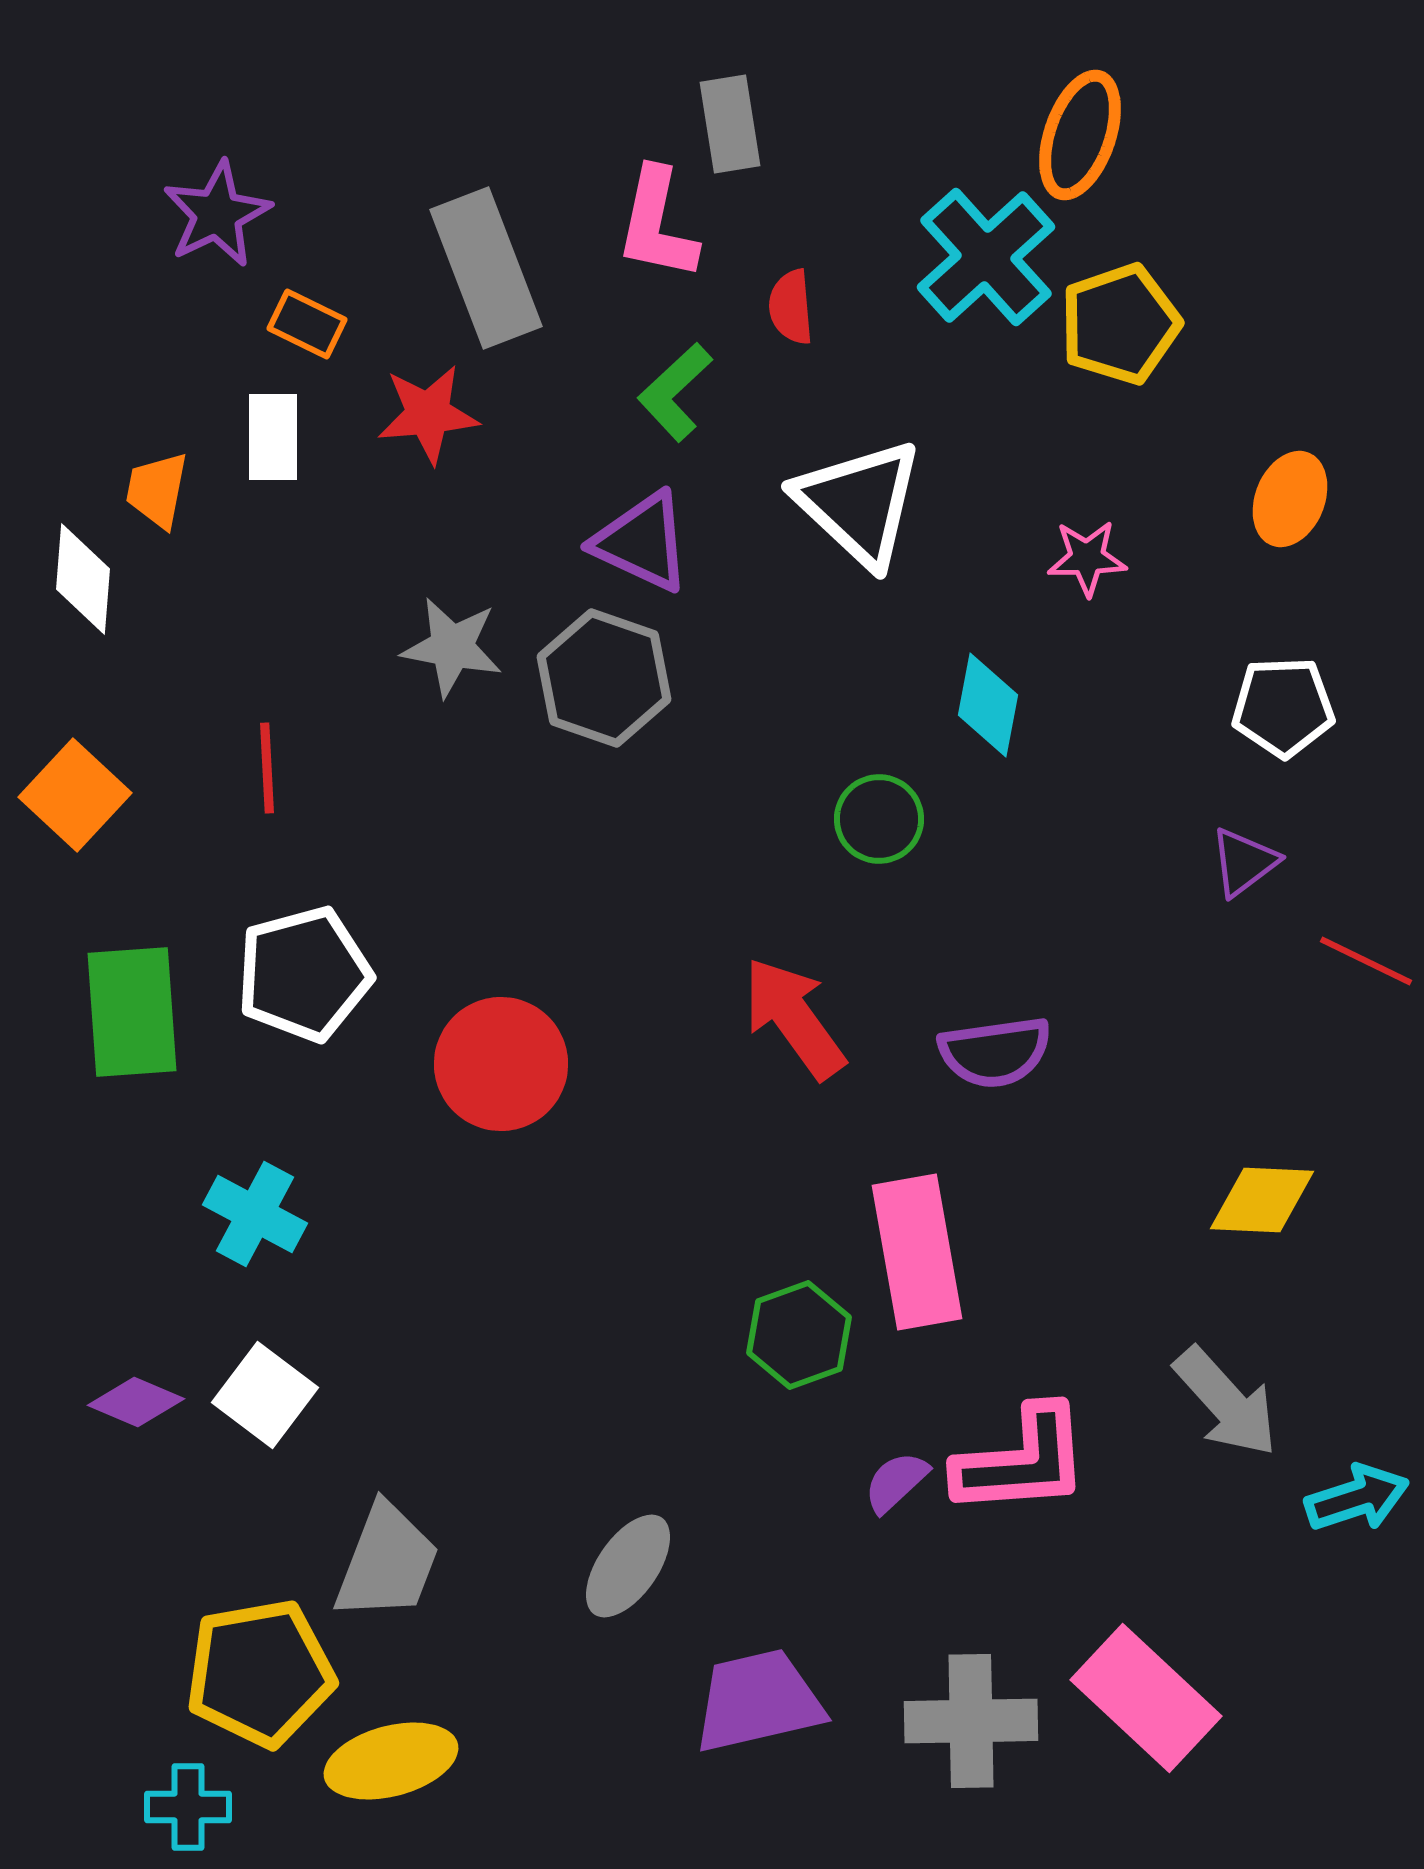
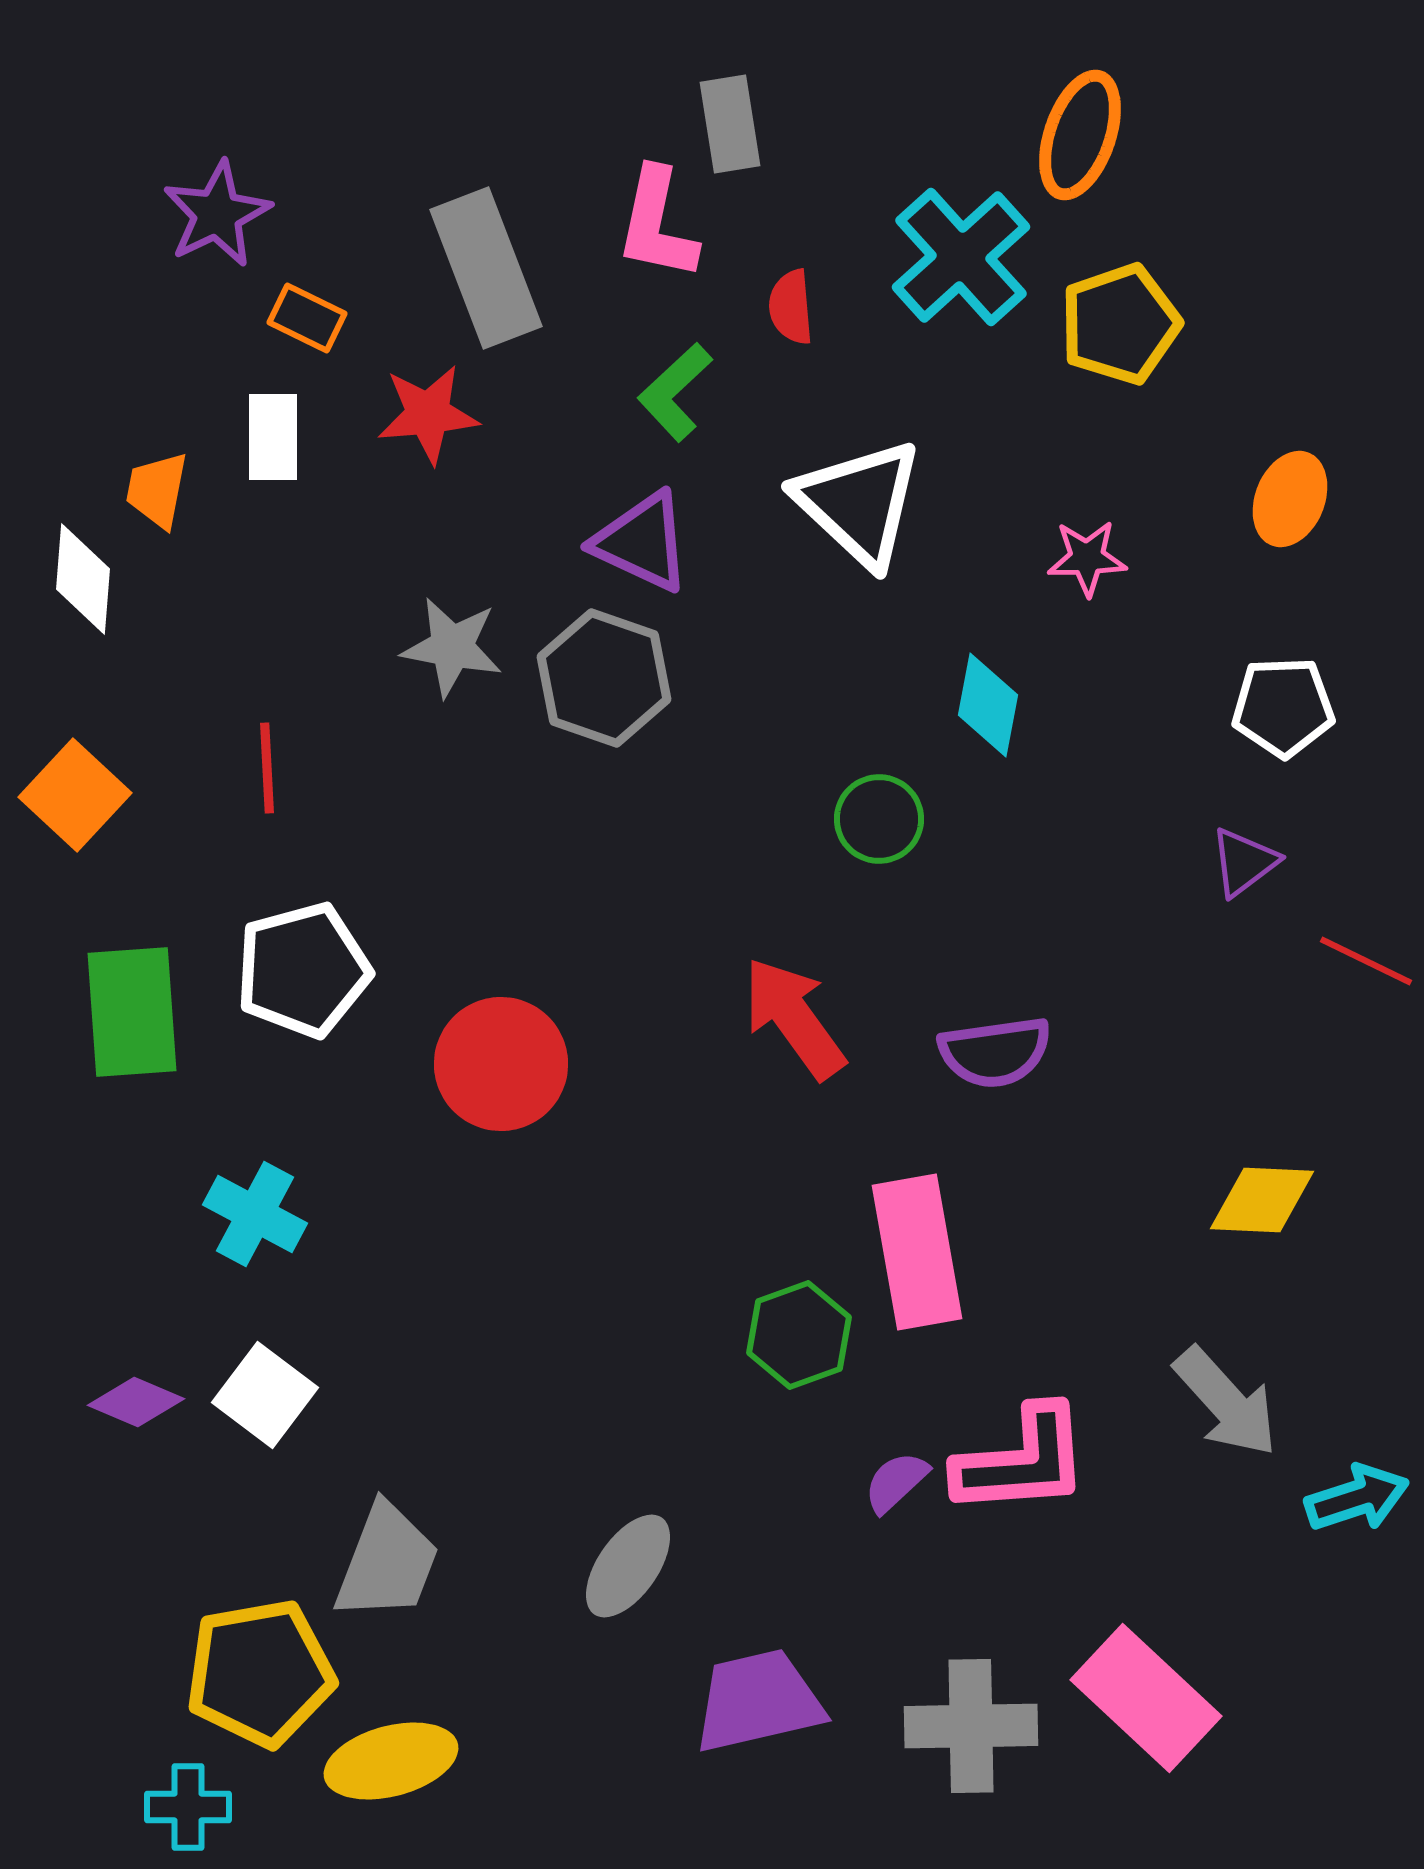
cyan cross at (986, 257): moved 25 px left
orange rectangle at (307, 324): moved 6 px up
white pentagon at (304, 974): moved 1 px left, 4 px up
gray cross at (971, 1721): moved 5 px down
